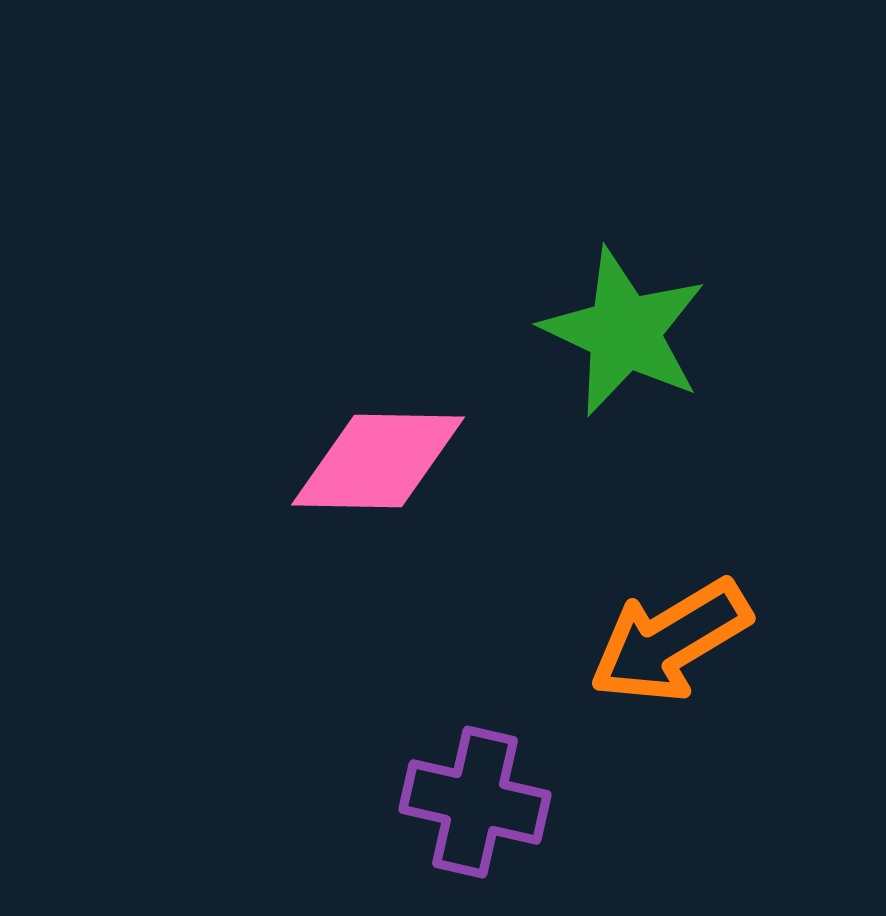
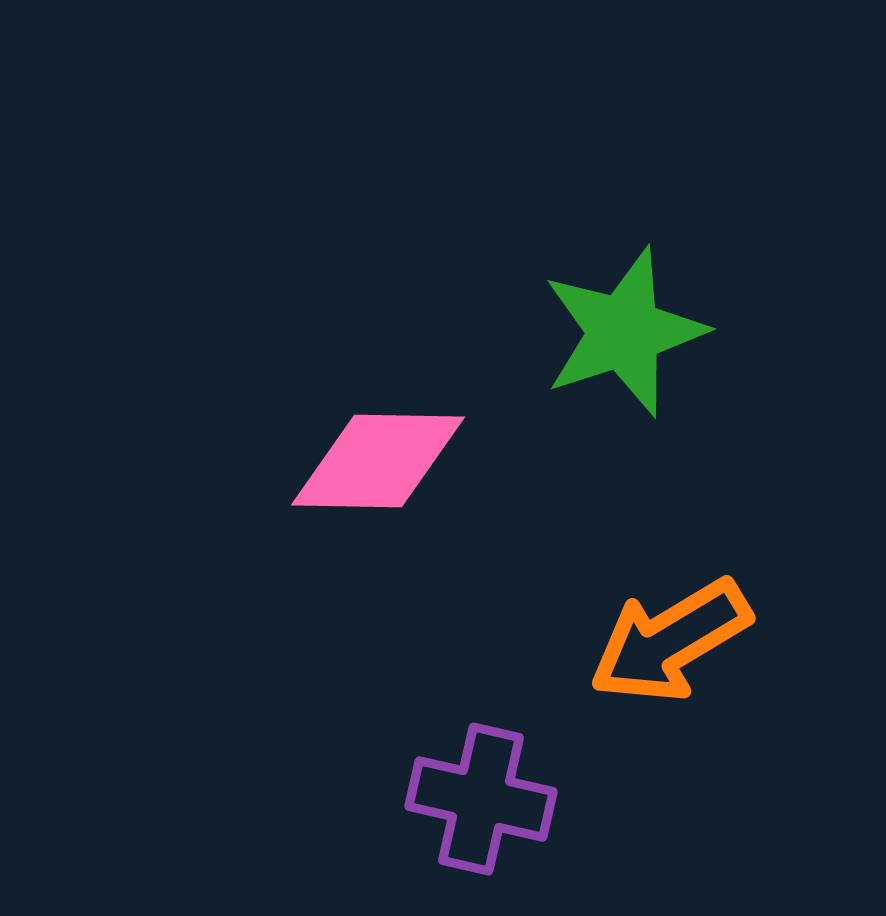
green star: rotated 29 degrees clockwise
purple cross: moved 6 px right, 3 px up
